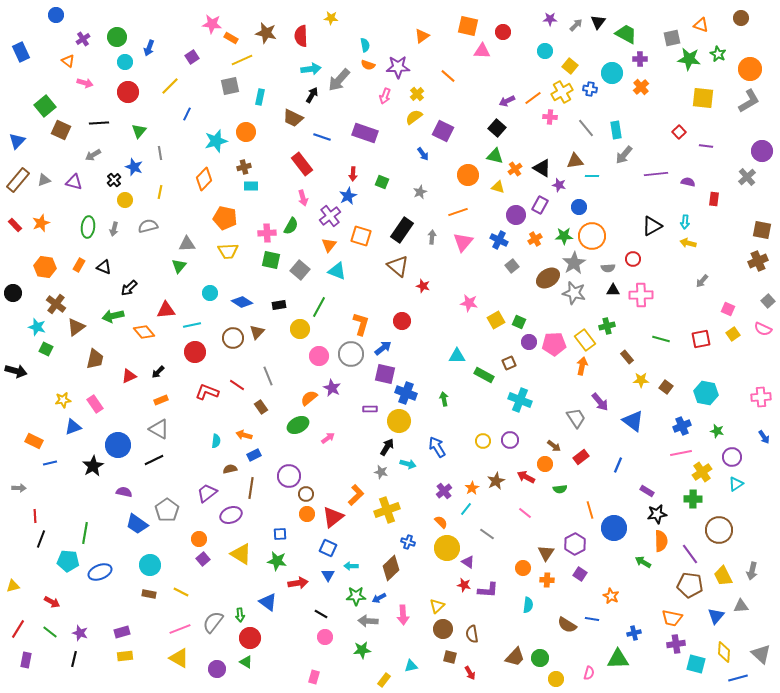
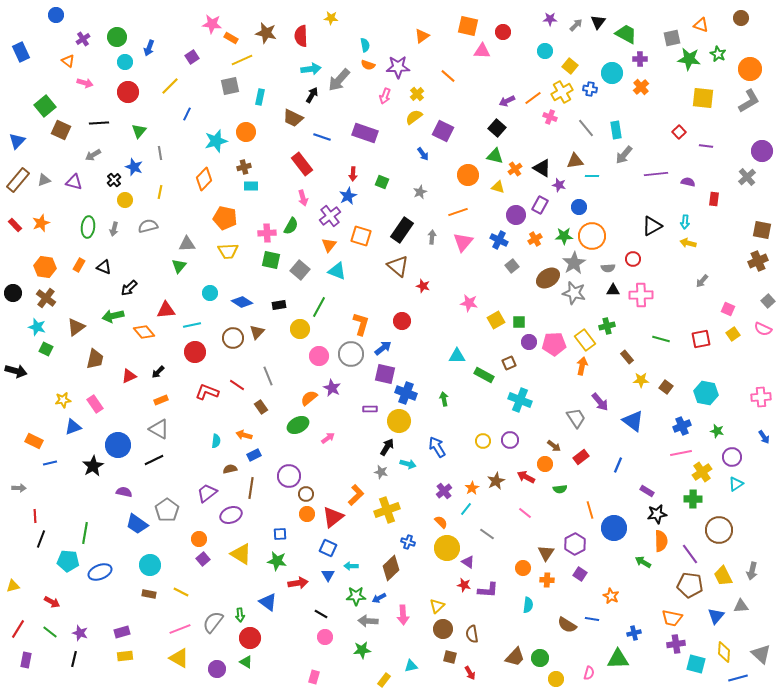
pink cross at (550, 117): rotated 16 degrees clockwise
brown cross at (56, 304): moved 10 px left, 6 px up
green square at (519, 322): rotated 24 degrees counterclockwise
